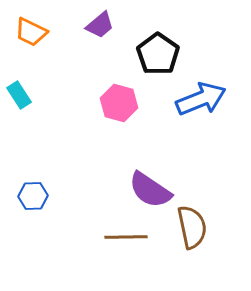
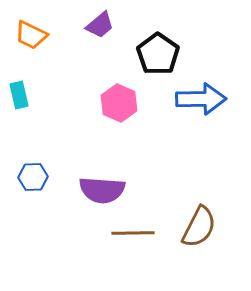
orange trapezoid: moved 3 px down
cyan rectangle: rotated 20 degrees clockwise
blue arrow: rotated 21 degrees clockwise
pink hexagon: rotated 9 degrees clockwise
purple semicircle: moved 48 px left; rotated 30 degrees counterclockwise
blue hexagon: moved 19 px up
brown semicircle: moved 7 px right; rotated 39 degrees clockwise
brown line: moved 7 px right, 4 px up
